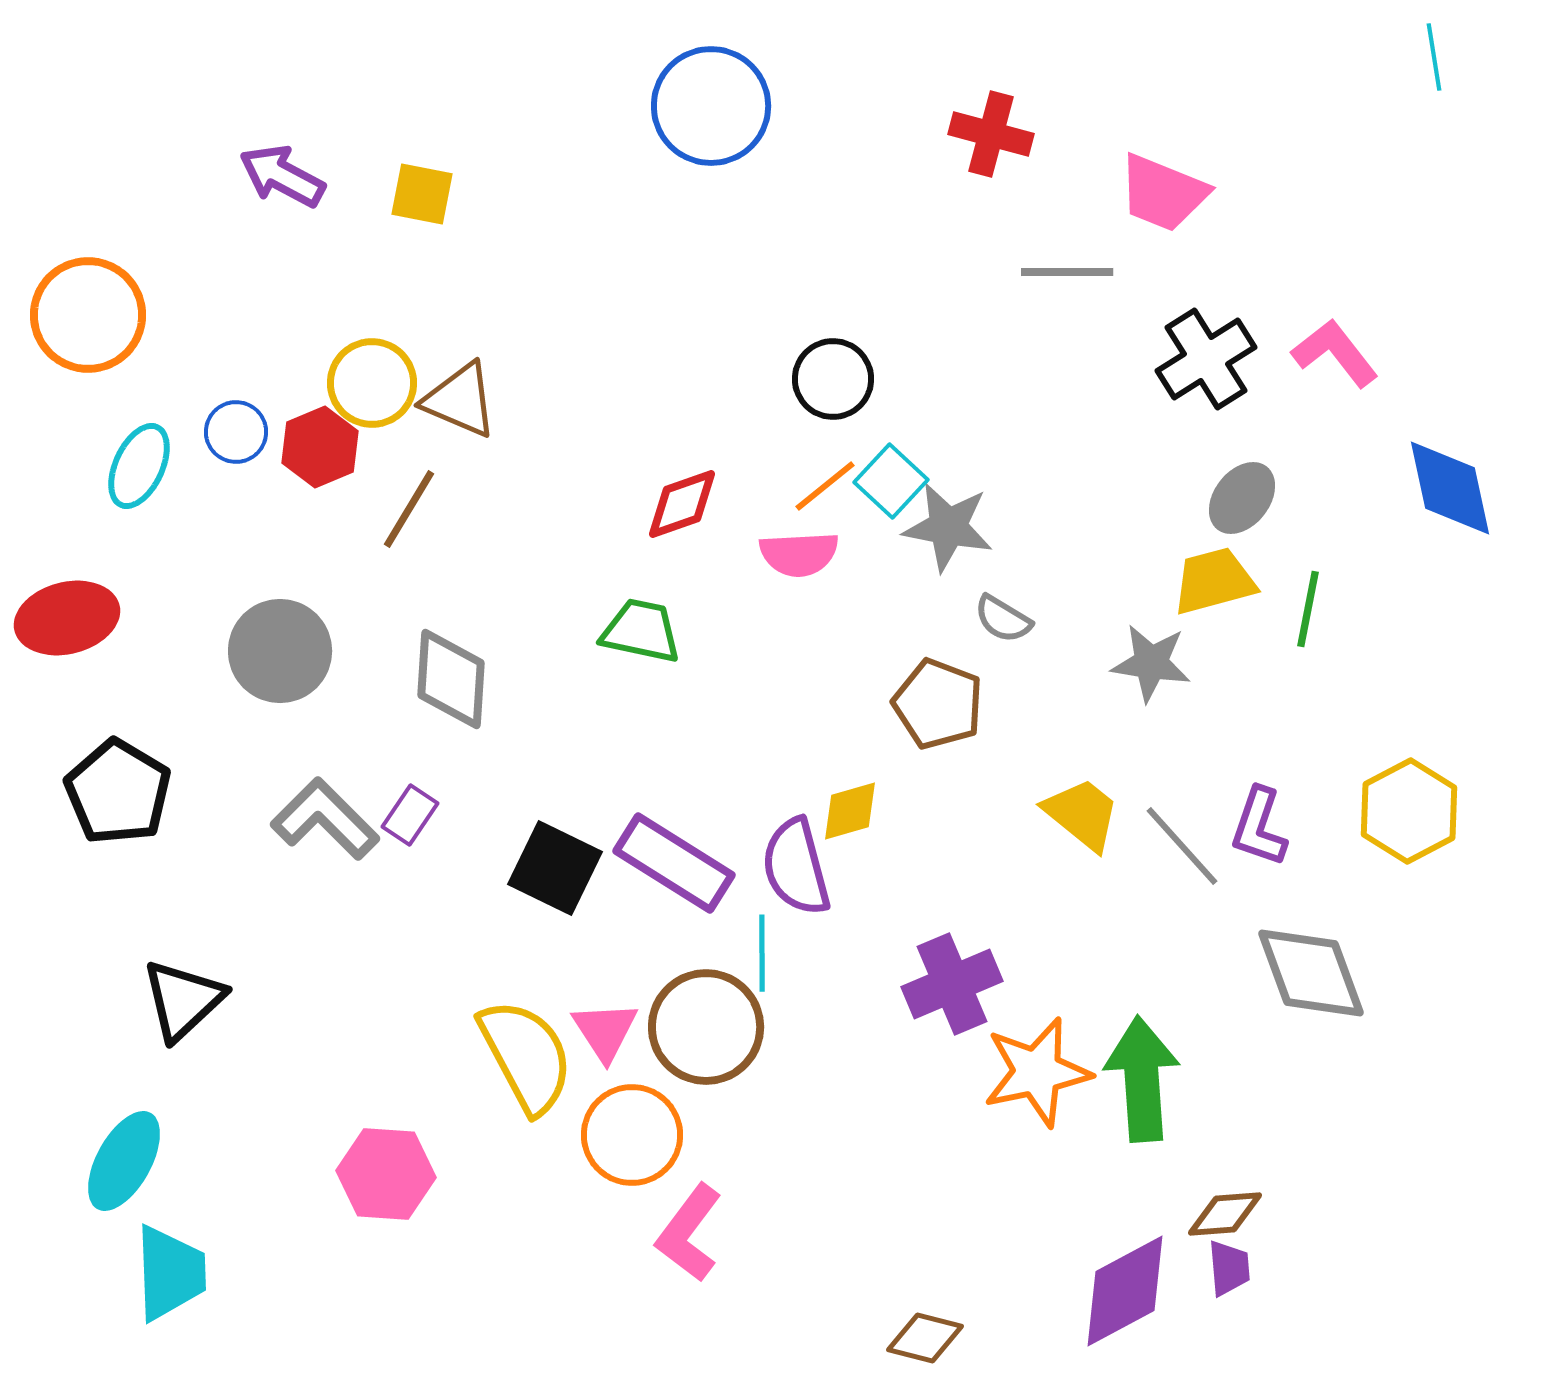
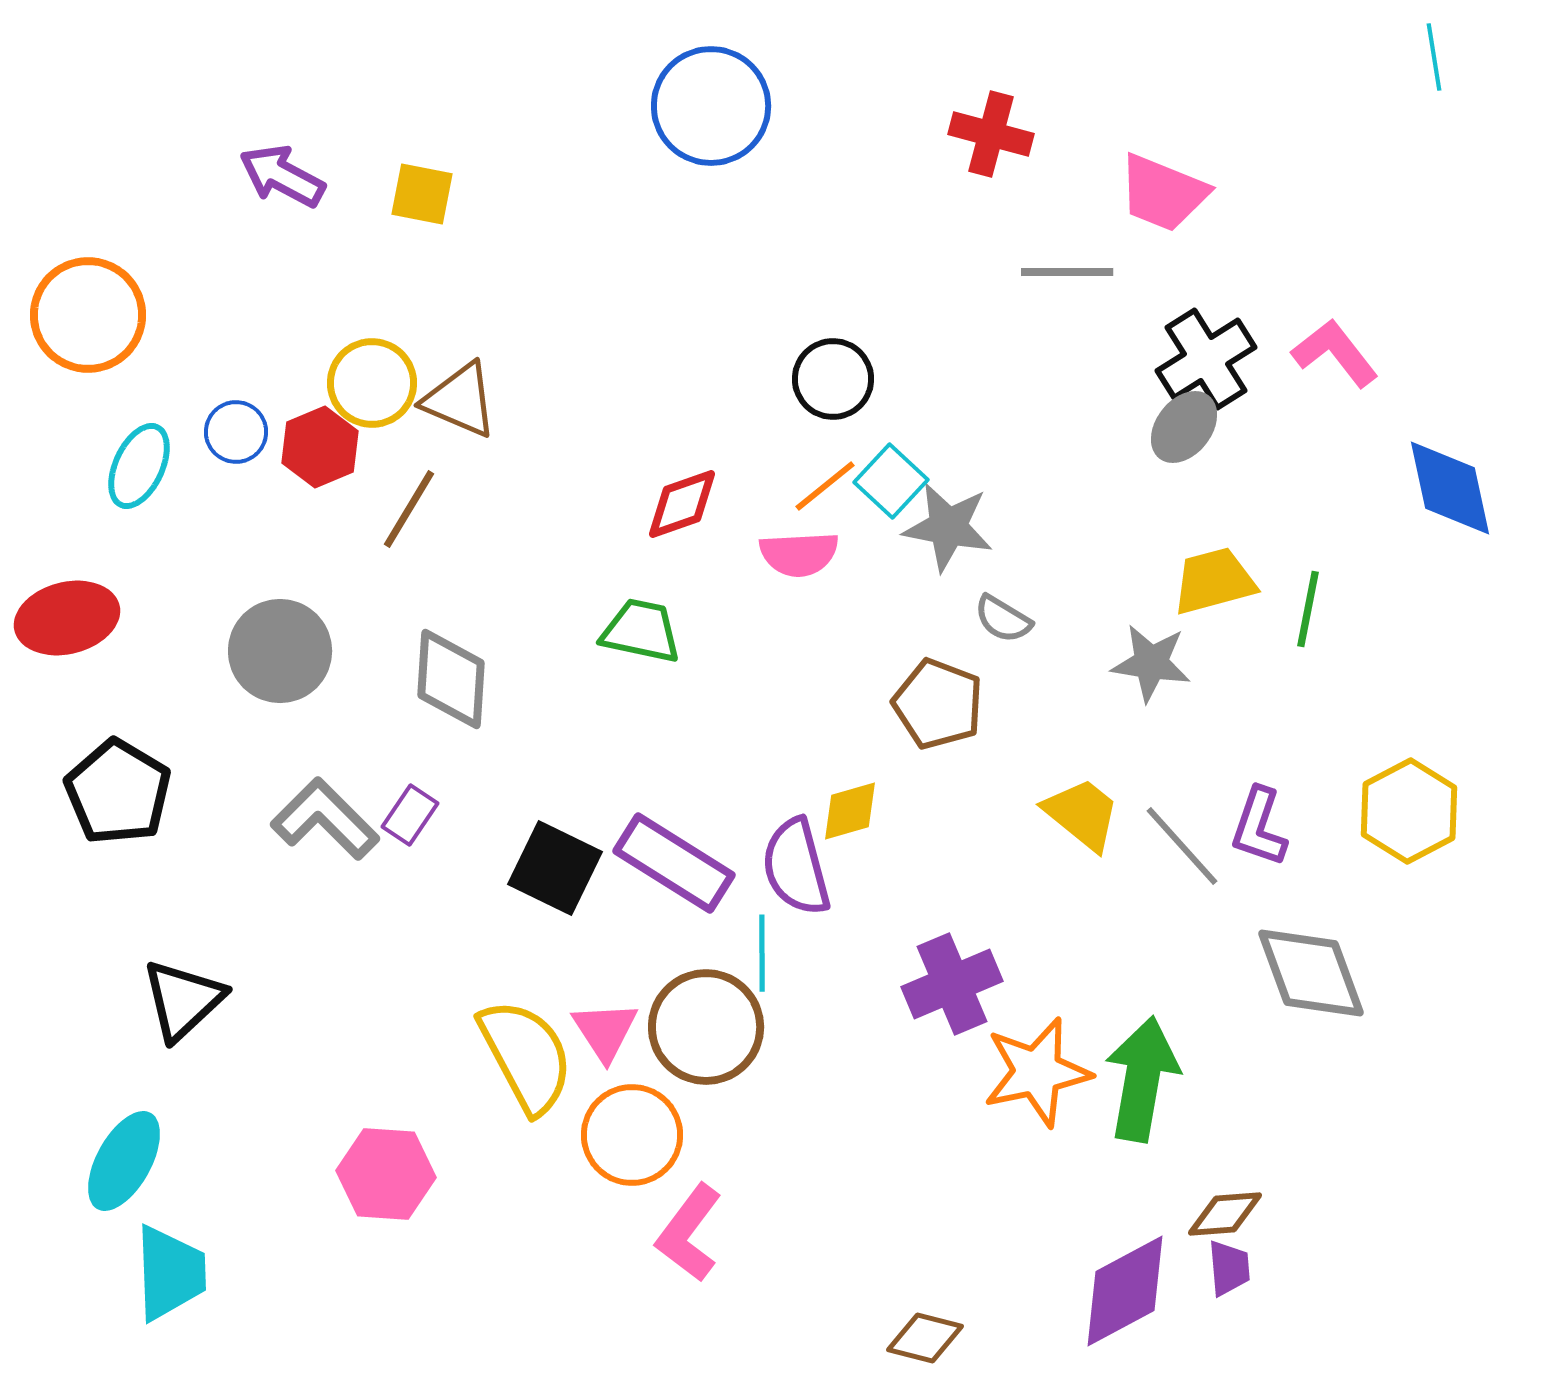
gray ellipse at (1242, 498): moved 58 px left, 71 px up
green arrow at (1142, 1079): rotated 14 degrees clockwise
